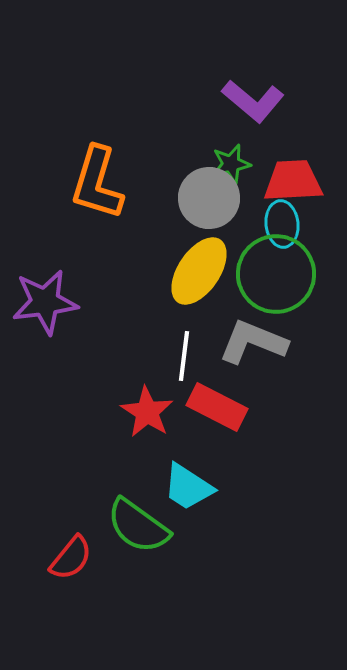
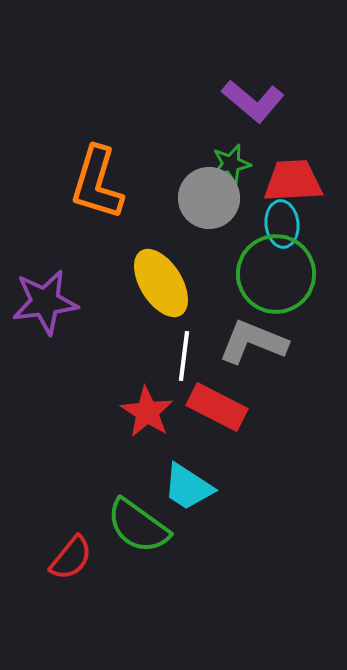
yellow ellipse: moved 38 px left, 12 px down; rotated 66 degrees counterclockwise
